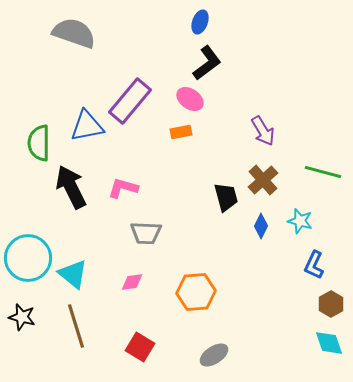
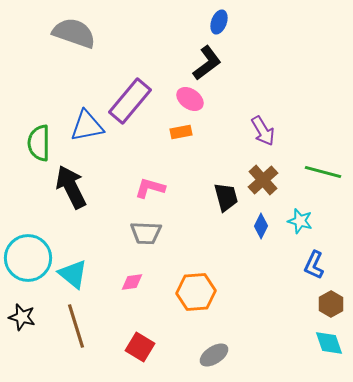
blue ellipse: moved 19 px right
pink L-shape: moved 27 px right
